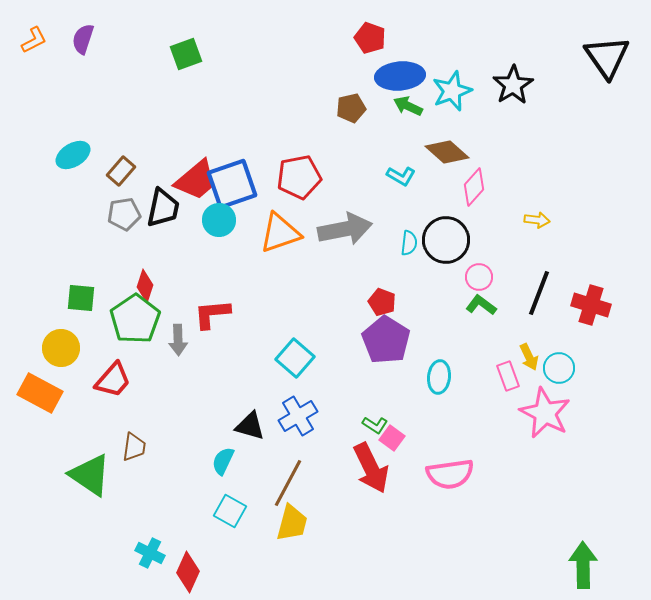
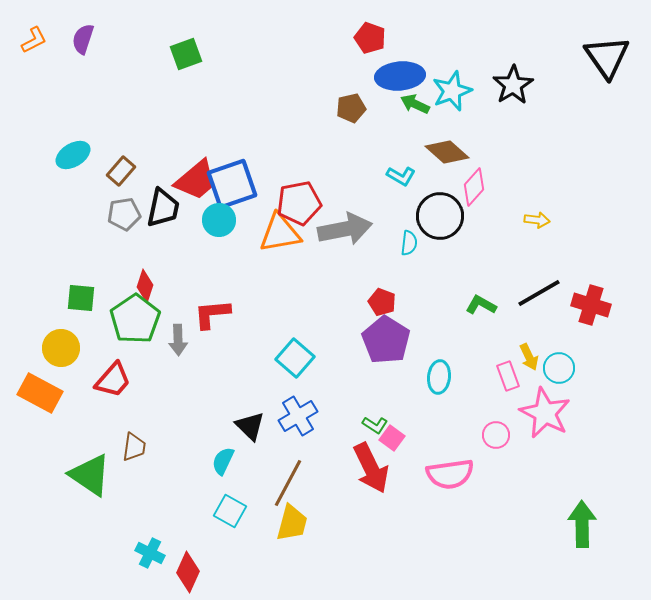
green arrow at (408, 106): moved 7 px right, 2 px up
red pentagon at (299, 177): moved 26 px down
orange triangle at (280, 233): rotated 9 degrees clockwise
black circle at (446, 240): moved 6 px left, 24 px up
pink circle at (479, 277): moved 17 px right, 158 px down
black line at (539, 293): rotated 39 degrees clockwise
green L-shape at (481, 305): rotated 8 degrees counterclockwise
black triangle at (250, 426): rotated 28 degrees clockwise
green arrow at (583, 565): moved 1 px left, 41 px up
